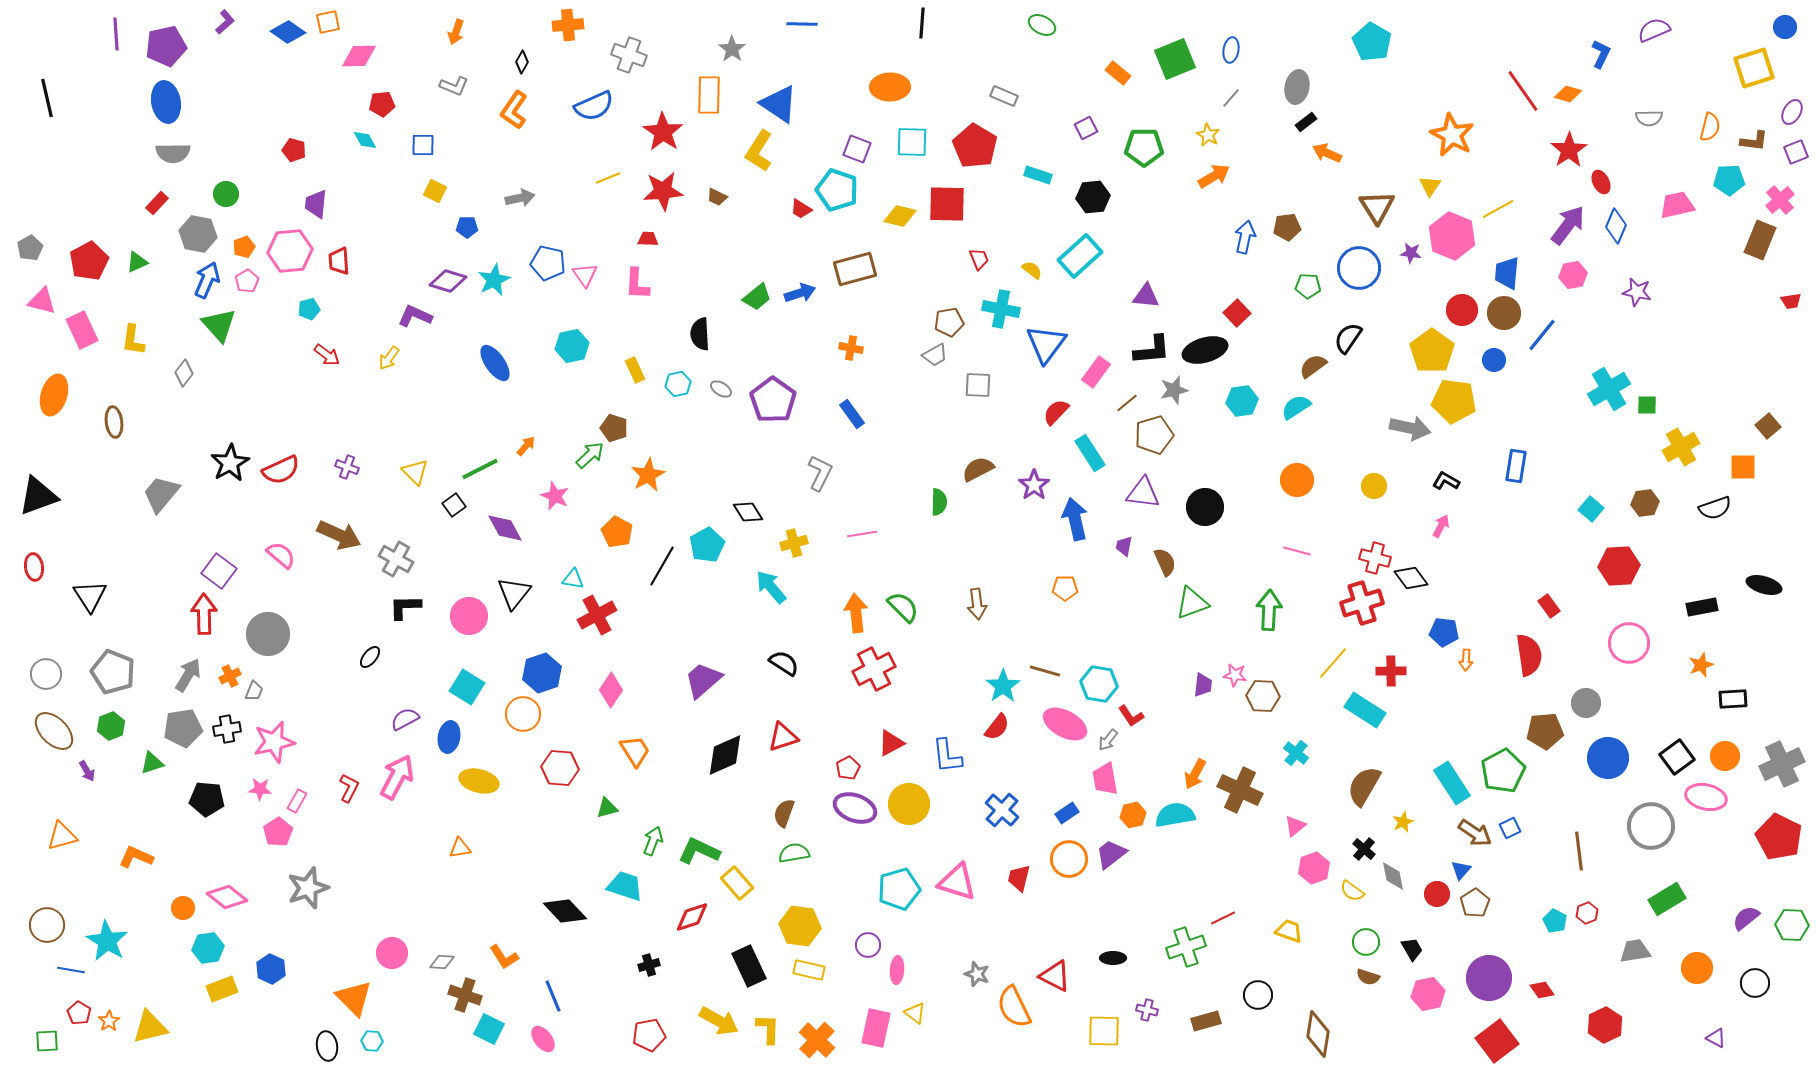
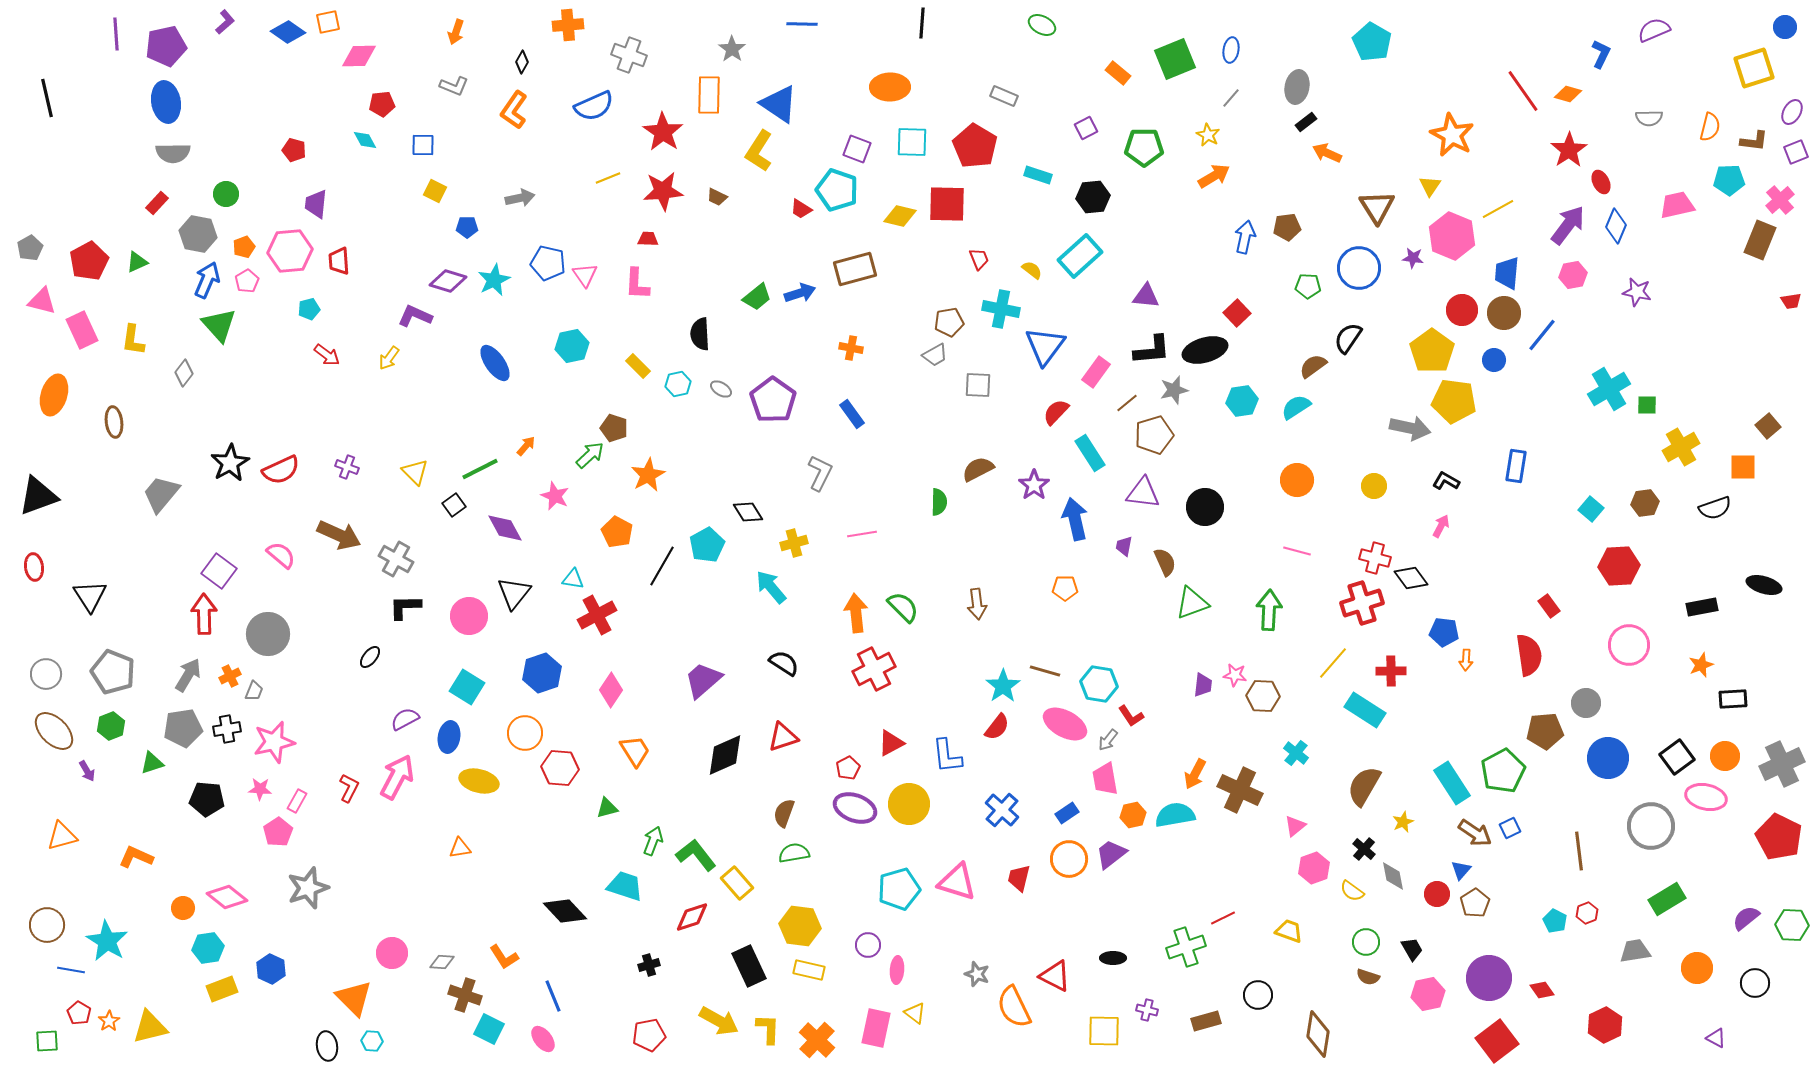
purple star at (1411, 253): moved 2 px right, 5 px down
blue triangle at (1046, 344): moved 1 px left, 2 px down
yellow rectangle at (635, 370): moved 3 px right, 4 px up; rotated 20 degrees counterclockwise
pink circle at (1629, 643): moved 2 px down
orange circle at (523, 714): moved 2 px right, 19 px down
green L-shape at (699, 851): moved 3 px left, 4 px down; rotated 27 degrees clockwise
